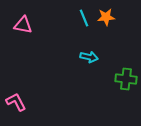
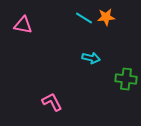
cyan line: rotated 36 degrees counterclockwise
cyan arrow: moved 2 px right, 1 px down
pink L-shape: moved 36 px right
